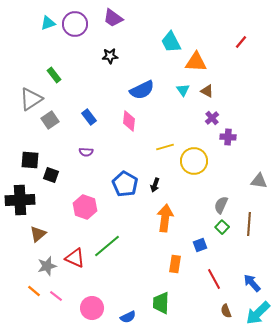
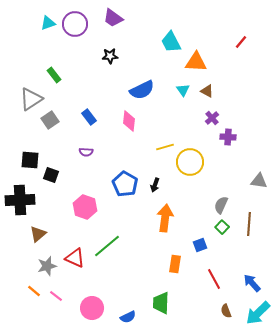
yellow circle at (194, 161): moved 4 px left, 1 px down
